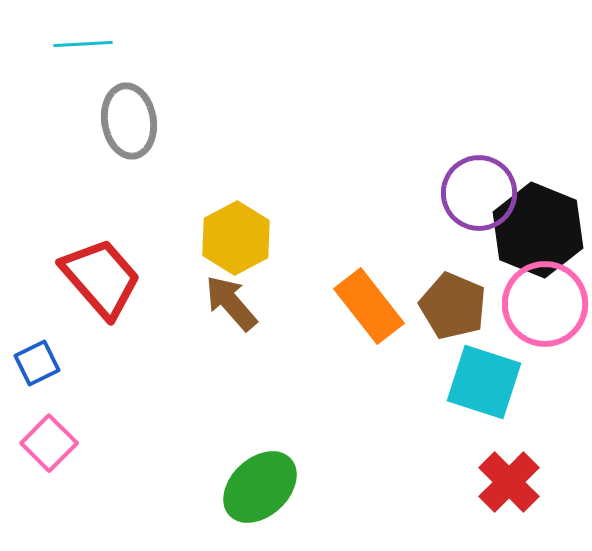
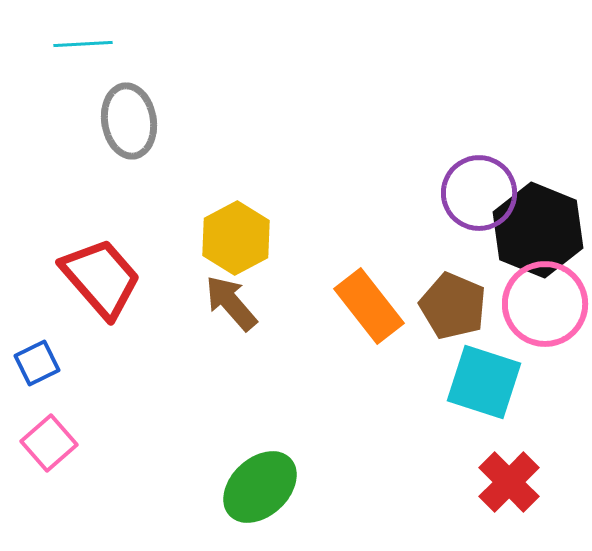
pink square: rotated 4 degrees clockwise
